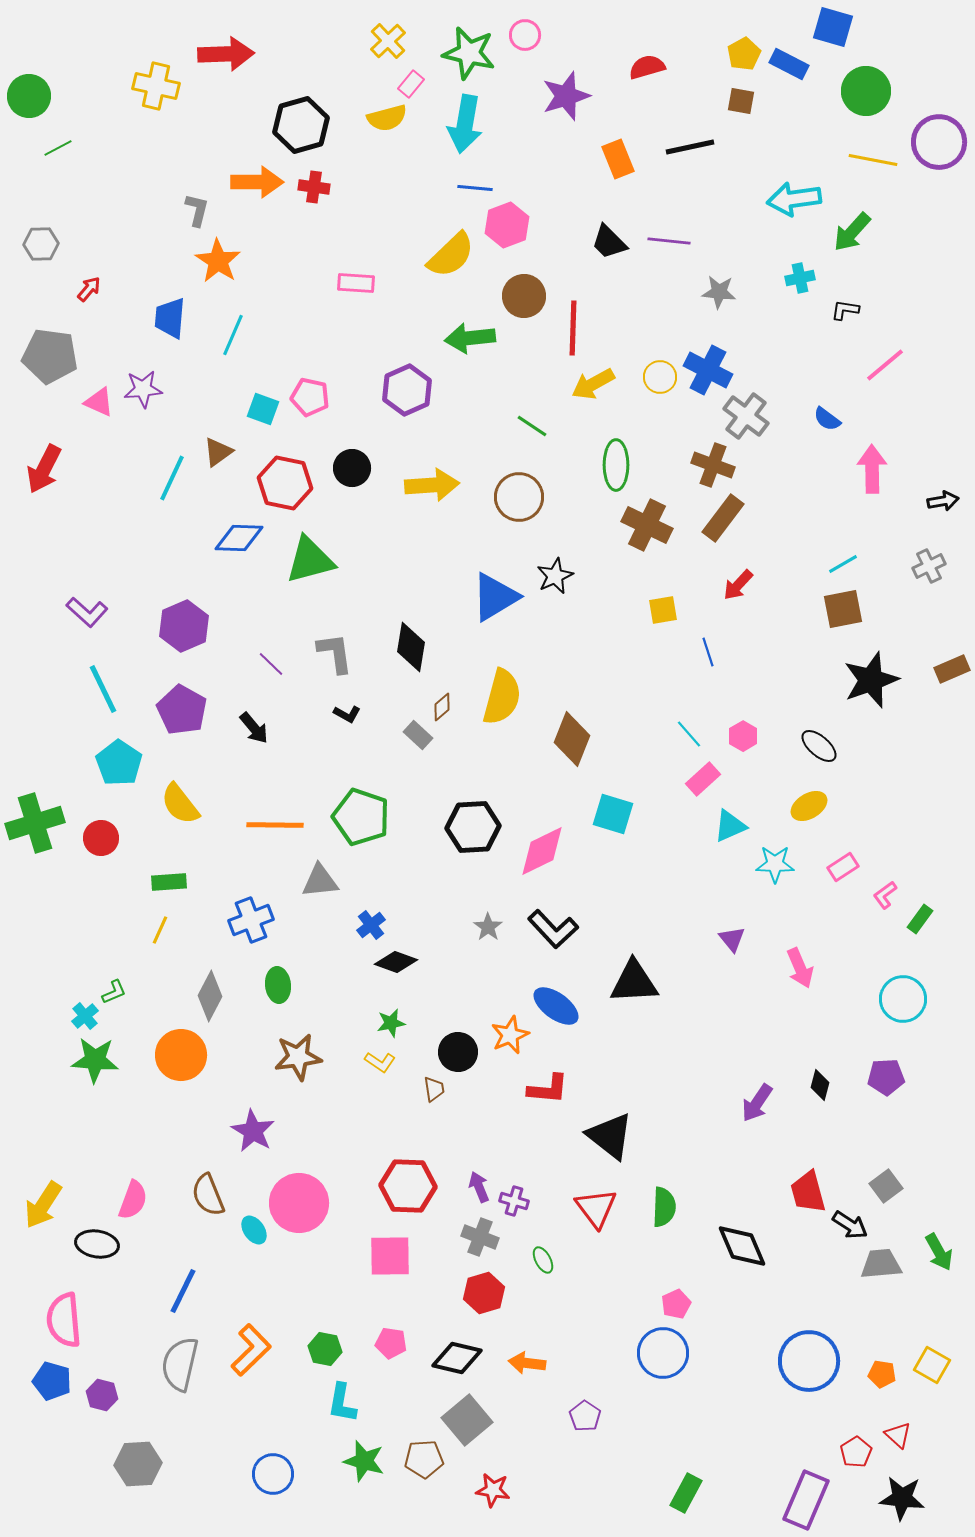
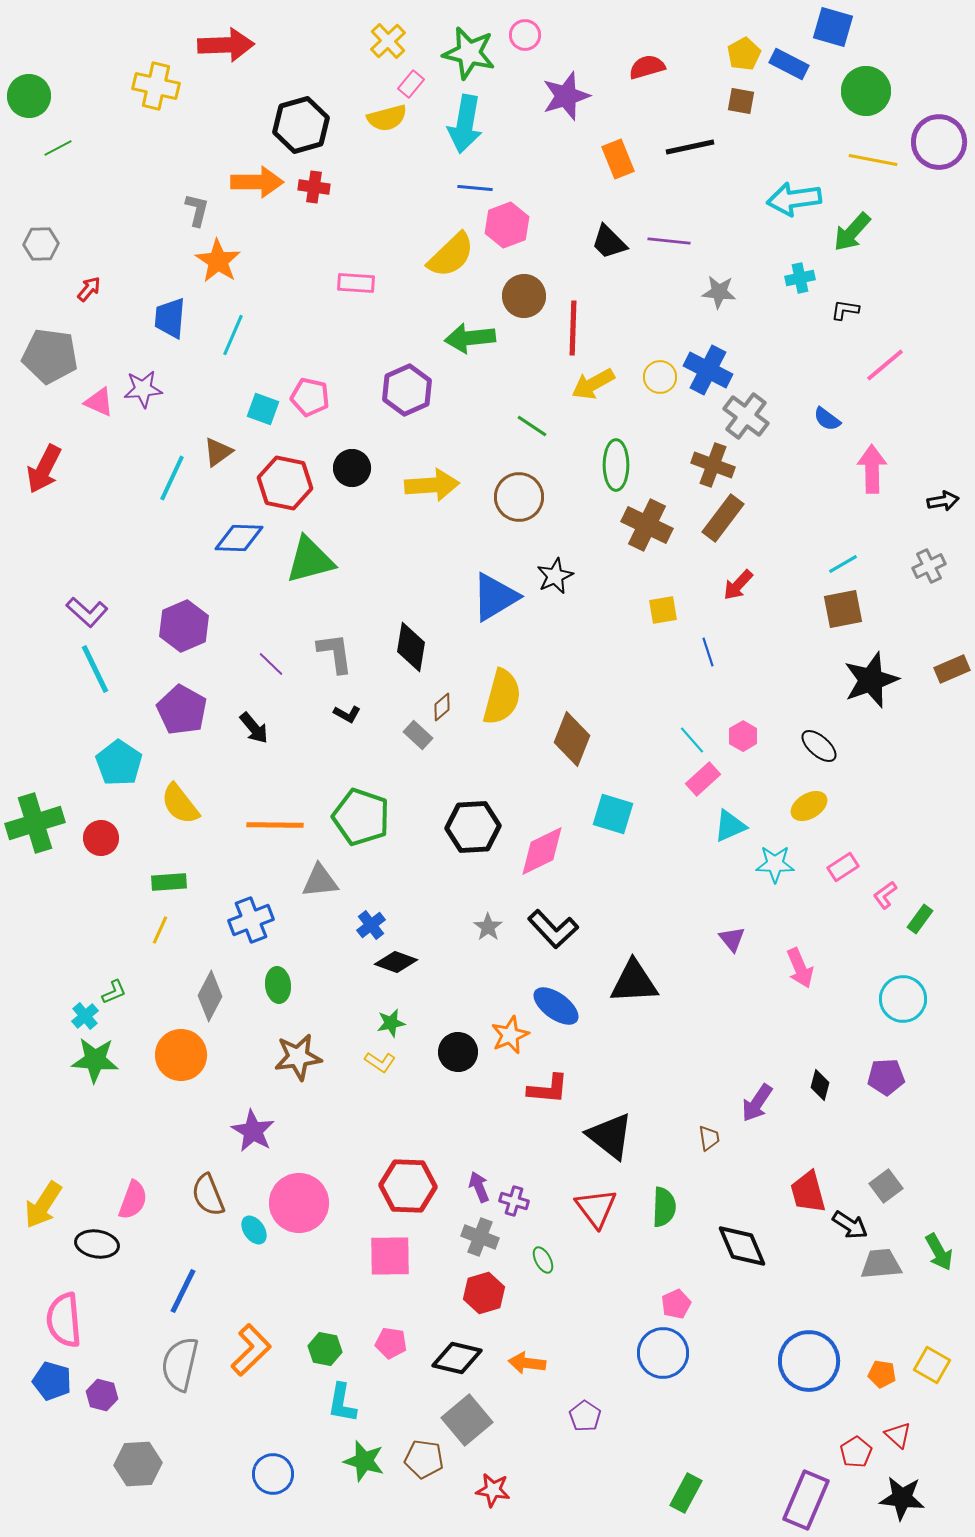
red arrow at (226, 54): moved 9 px up
cyan line at (103, 689): moved 8 px left, 20 px up
cyan line at (689, 734): moved 3 px right, 6 px down
brown trapezoid at (434, 1089): moved 275 px right, 49 px down
brown pentagon at (424, 1459): rotated 12 degrees clockwise
